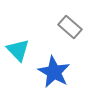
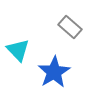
blue star: rotated 12 degrees clockwise
